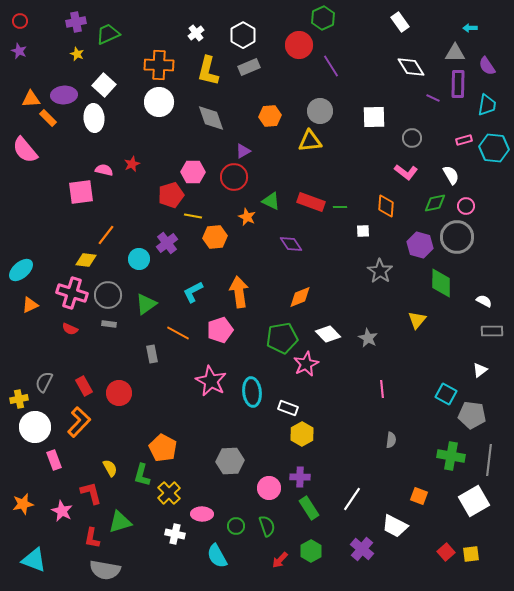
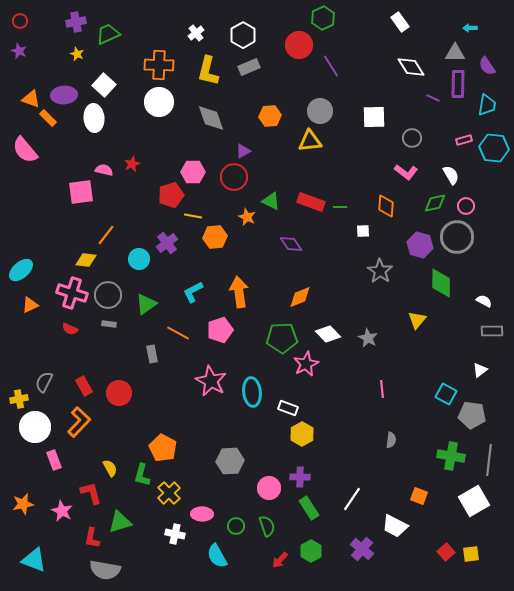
orange triangle at (31, 99): rotated 24 degrees clockwise
green pentagon at (282, 338): rotated 8 degrees clockwise
